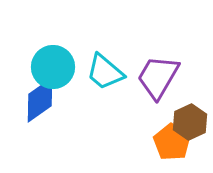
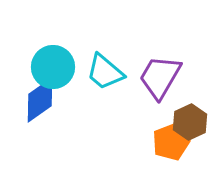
purple trapezoid: moved 2 px right
orange pentagon: moved 1 px left; rotated 18 degrees clockwise
